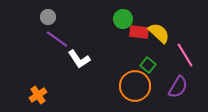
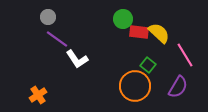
white L-shape: moved 2 px left
